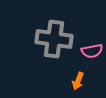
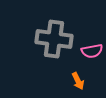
orange arrow: rotated 48 degrees counterclockwise
